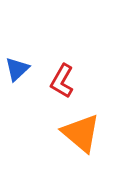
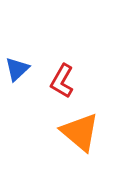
orange triangle: moved 1 px left, 1 px up
